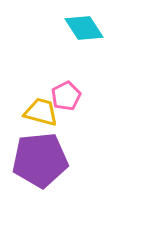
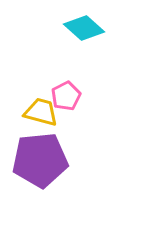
cyan diamond: rotated 15 degrees counterclockwise
